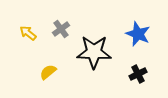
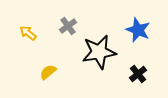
gray cross: moved 7 px right, 3 px up
blue star: moved 4 px up
black star: moved 5 px right; rotated 12 degrees counterclockwise
black cross: rotated 12 degrees counterclockwise
